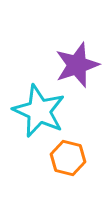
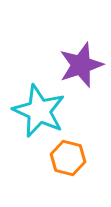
purple star: moved 4 px right
